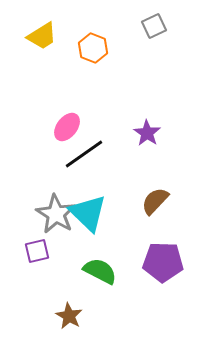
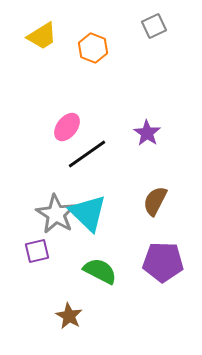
black line: moved 3 px right
brown semicircle: rotated 16 degrees counterclockwise
